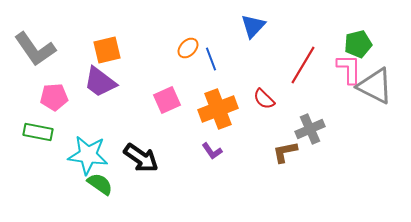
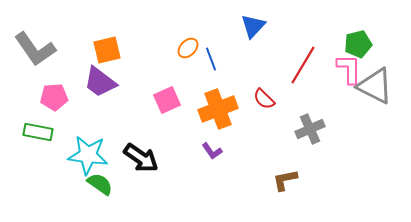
brown L-shape: moved 28 px down
